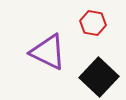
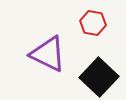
purple triangle: moved 2 px down
